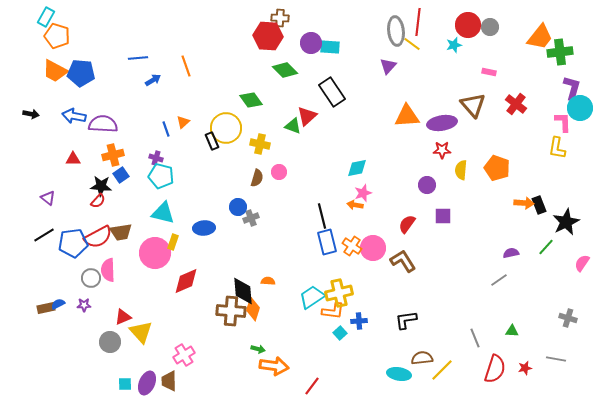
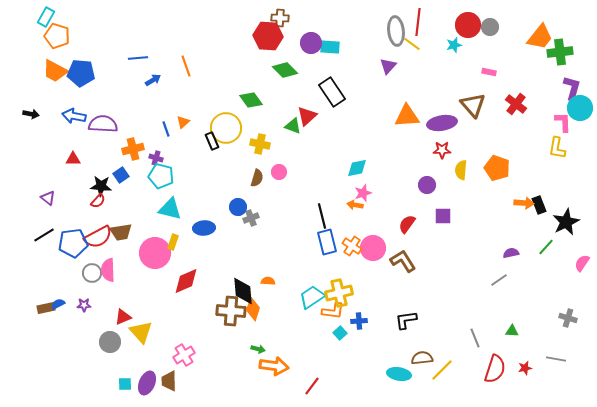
orange cross at (113, 155): moved 20 px right, 6 px up
cyan triangle at (163, 213): moved 7 px right, 4 px up
gray circle at (91, 278): moved 1 px right, 5 px up
